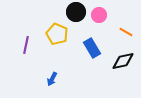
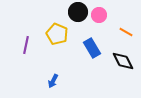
black circle: moved 2 px right
black diamond: rotated 75 degrees clockwise
blue arrow: moved 1 px right, 2 px down
